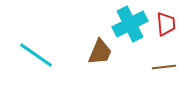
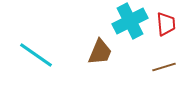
cyan cross: moved 3 px up
brown line: rotated 10 degrees counterclockwise
